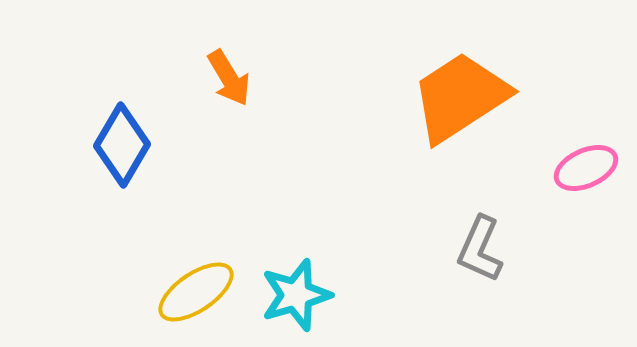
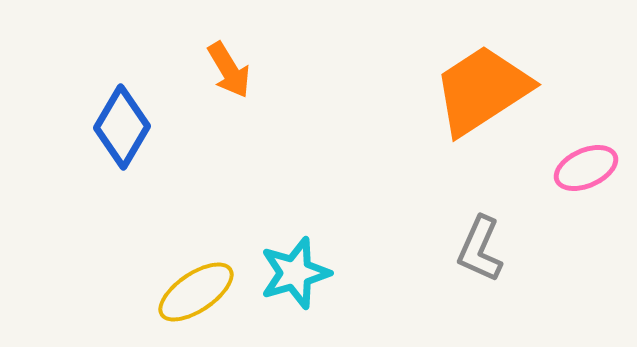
orange arrow: moved 8 px up
orange trapezoid: moved 22 px right, 7 px up
blue diamond: moved 18 px up
cyan star: moved 1 px left, 22 px up
